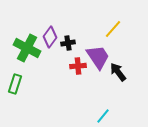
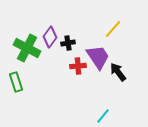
green rectangle: moved 1 px right, 2 px up; rotated 36 degrees counterclockwise
